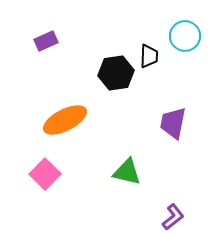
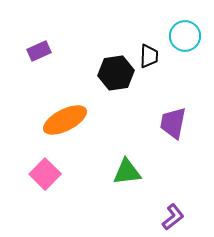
purple rectangle: moved 7 px left, 10 px down
green triangle: rotated 20 degrees counterclockwise
